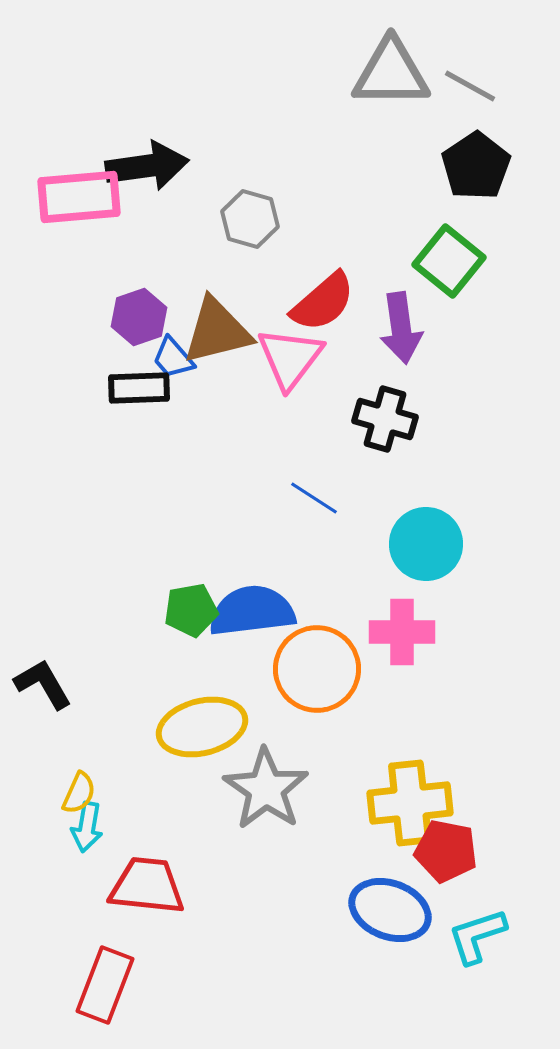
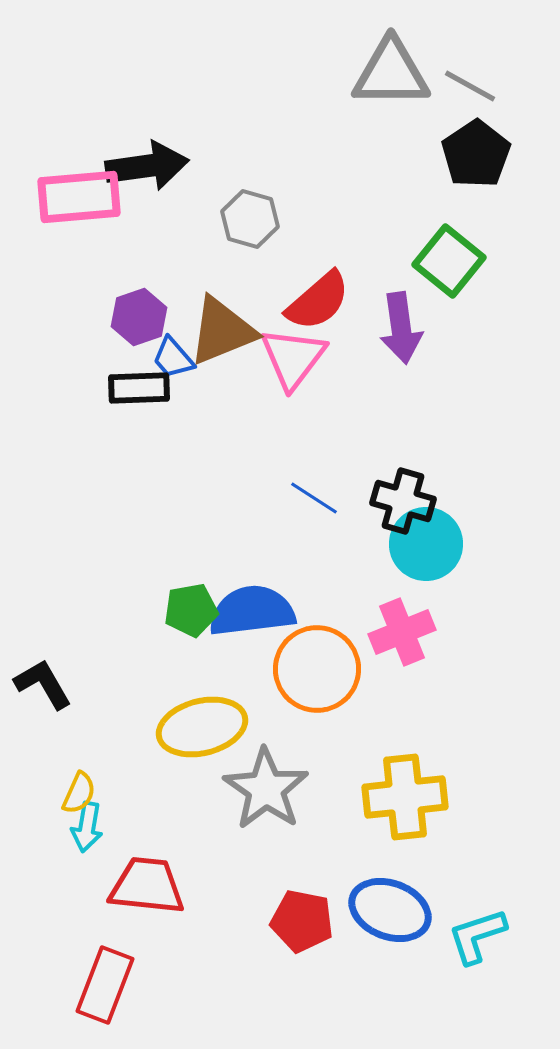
black pentagon: moved 12 px up
red semicircle: moved 5 px left, 1 px up
brown triangle: moved 5 px right; rotated 8 degrees counterclockwise
pink triangle: moved 3 px right
black cross: moved 18 px right, 82 px down
pink cross: rotated 22 degrees counterclockwise
yellow cross: moved 5 px left, 6 px up
red pentagon: moved 144 px left, 70 px down
